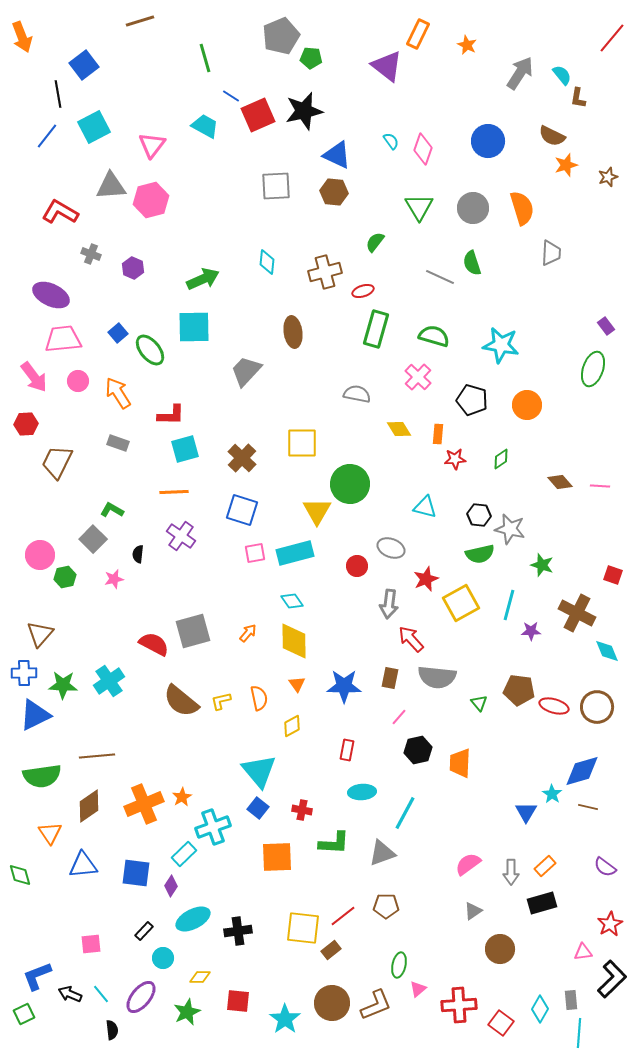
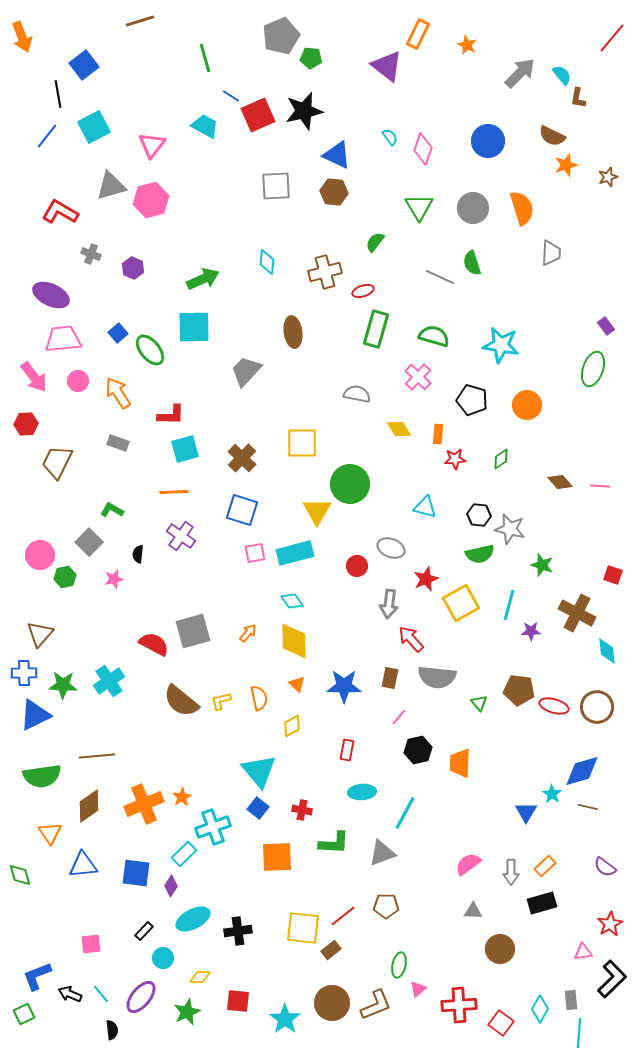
gray arrow at (520, 73): rotated 12 degrees clockwise
cyan semicircle at (391, 141): moved 1 px left, 4 px up
gray triangle at (111, 186): rotated 12 degrees counterclockwise
gray square at (93, 539): moved 4 px left, 3 px down
cyan diamond at (607, 651): rotated 16 degrees clockwise
orange triangle at (297, 684): rotated 12 degrees counterclockwise
gray triangle at (473, 911): rotated 36 degrees clockwise
